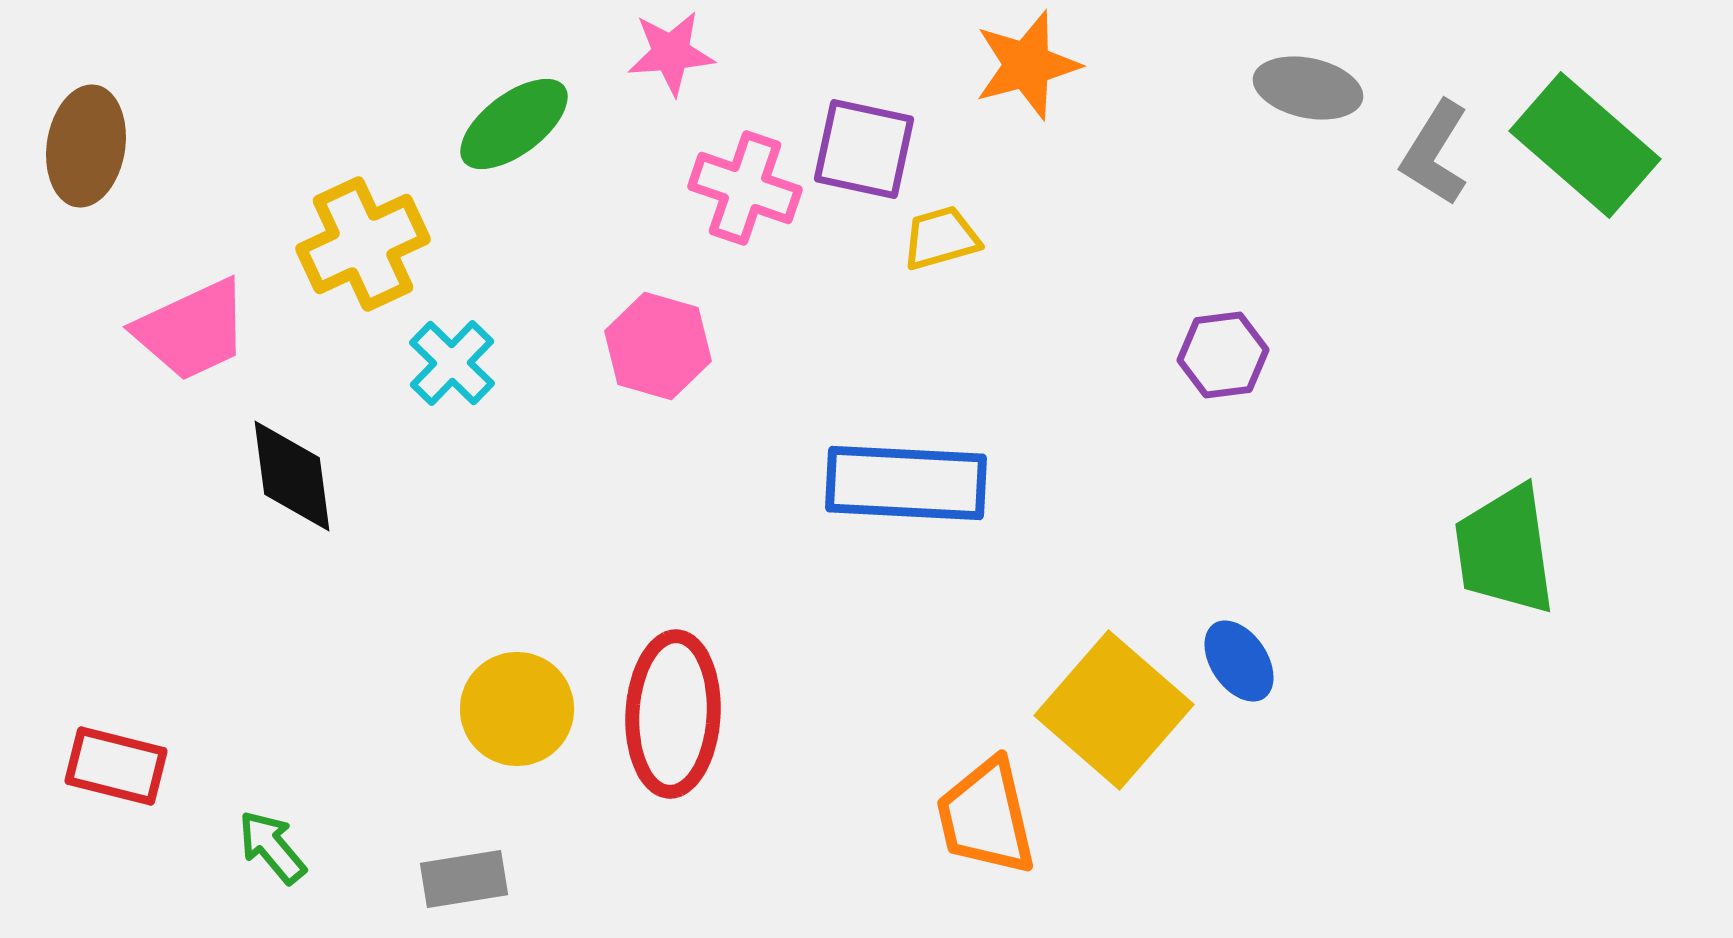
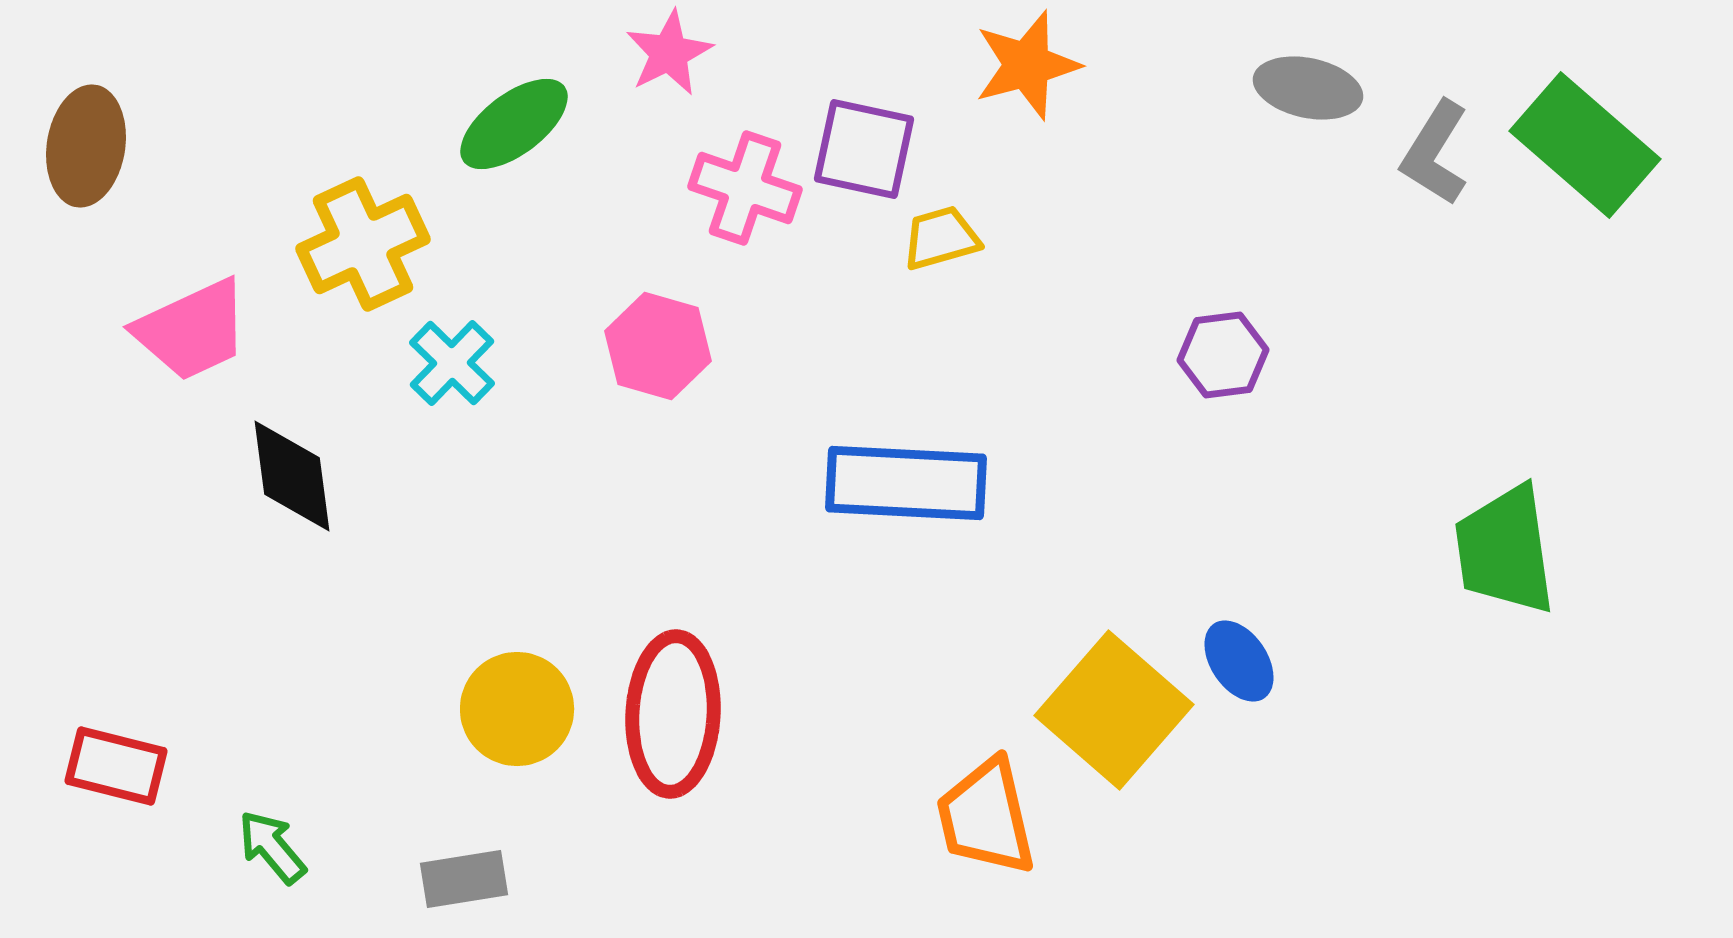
pink star: moved 2 px left; rotated 22 degrees counterclockwise
